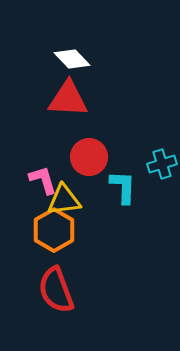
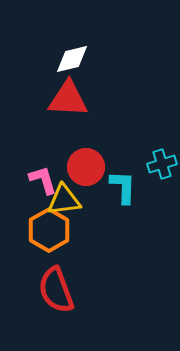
white diamond: rotated 60 degrees counterclockwise
red circle: moved 3 px left, 10 px down
orange hexagon: moved 5 px left
